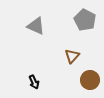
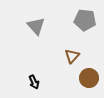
gray pentagon: rotated 20 degrees counterclockwise
gray triangle: rotated 24 degrees clockwise
brown circle: moved 1 px left, 2 px up
